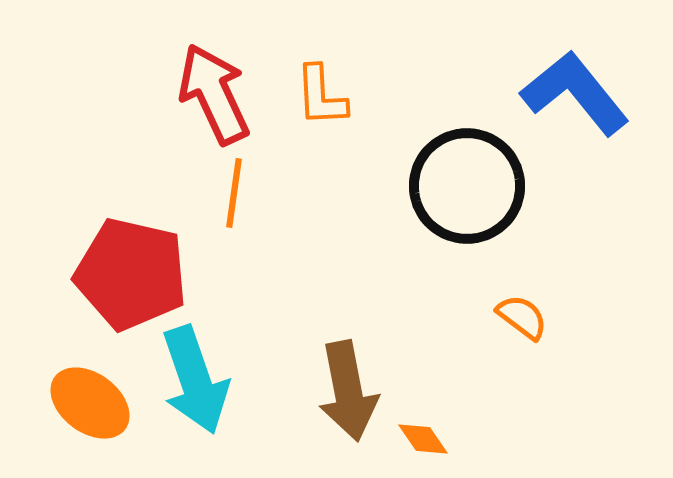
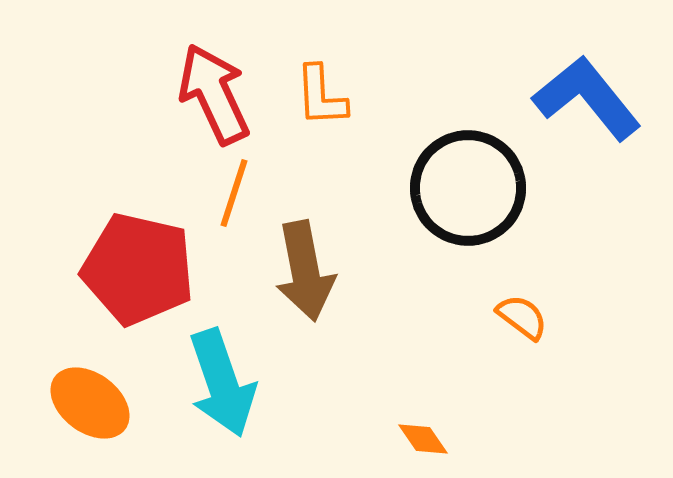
blue L-shape: moved 12 px right, 5 px down
black circle: moved 1 px right, 2 px down
orange line: rotated 10 degrees clockwise
red pentagon: moved 7 px right, 5 px up
cyan arrow: moved 27 px right, 3 px down
brown arrow: moved 43 px left, 120 px up
